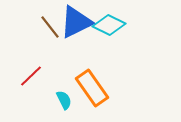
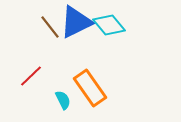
cyan diamond: rotated 24 degrees clockwise
orange rectangle: moved 2 px left
cyan semicircle: moved 1 px left
